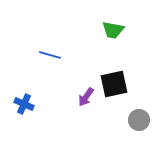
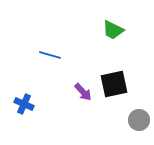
green trapezoid: rotated 15 degrees clockwise
purple arrow: moved 3 px left, 5 px up; rotated 78 degrees counterclockwise
